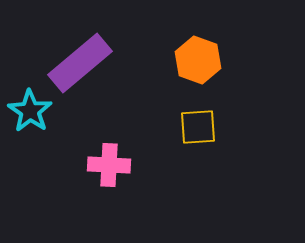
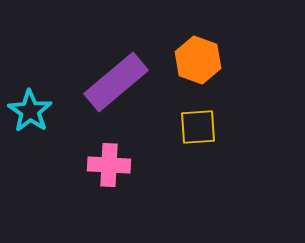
purple rectangle: moved 36 px right, 19 px down
